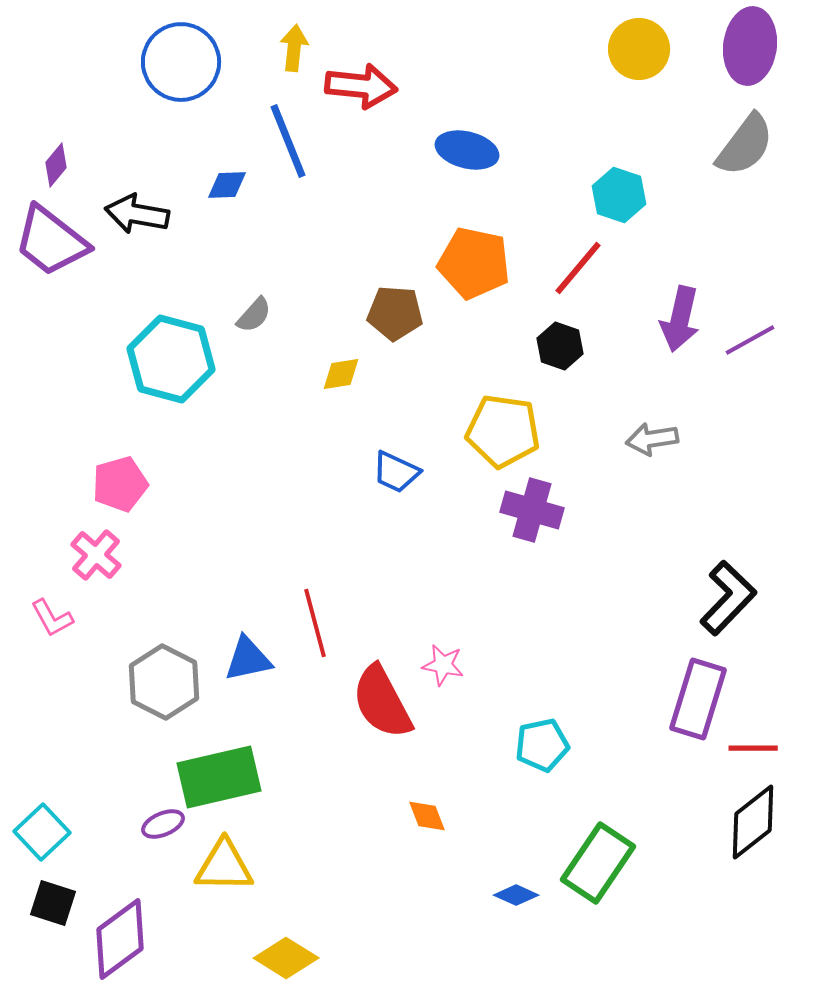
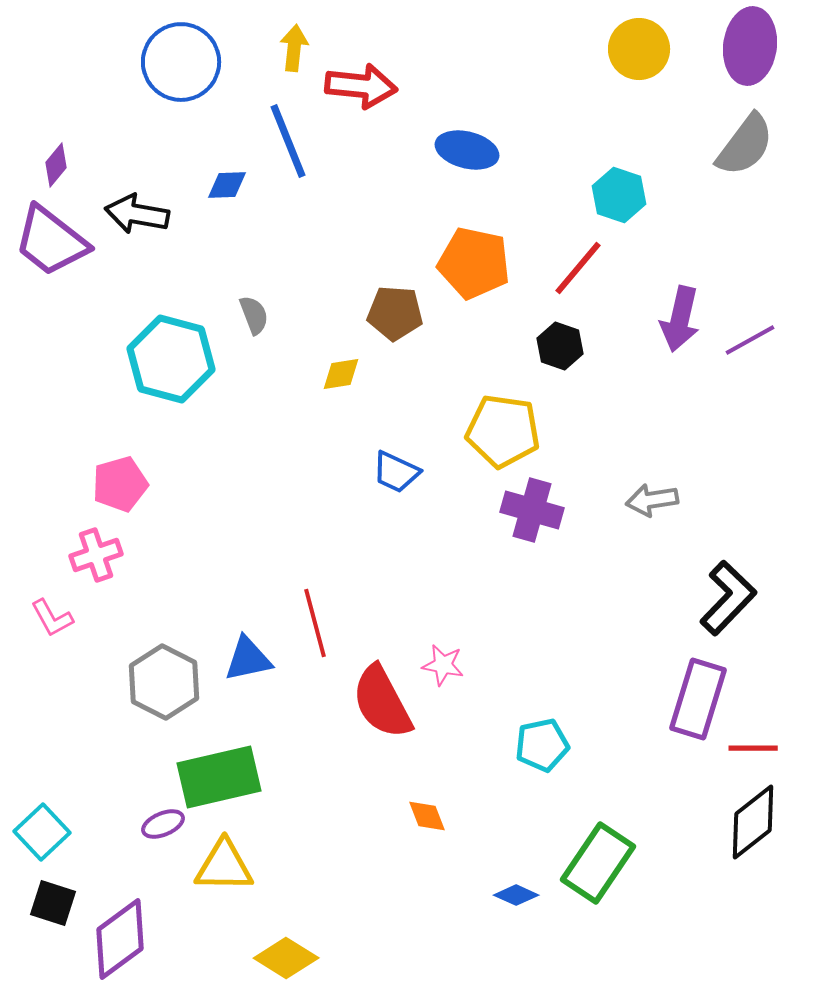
gray semicircle at (254, 315): rotated 63 degrees counterclockwise
gray arrow at (652, 439): moved 61 px down
pink cross at (96, 555): rotated 30 degrees clockwise
